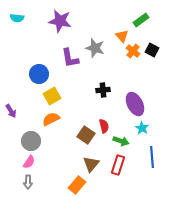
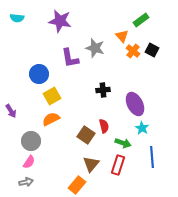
green arrow: moved 2 px right, 2 px down
gray arrow: moved 2 px left; rotated 104 degrees counterclockwise
